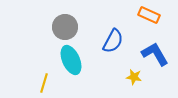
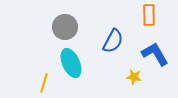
orange rectangle: rotated 65 degrees clockwise
cyan ellipse: moved 3 px down
